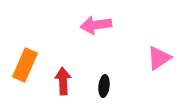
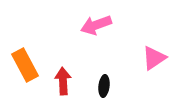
pink arrow: rotated 12 degrees counterclockwise
pink triangle: moved 5 px left
orange rectangle: rotated 52 degrees counterclockwise
